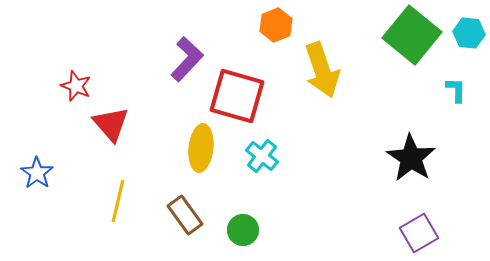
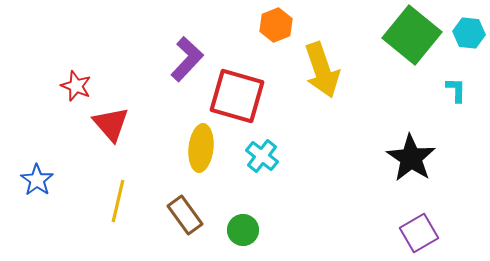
blue star: moved 7 px down
